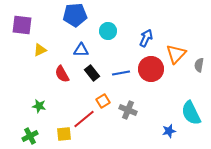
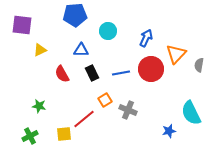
black rectangle: rotated 14 degrees clockwise
orange square: moved 2 px right, 1 px up
